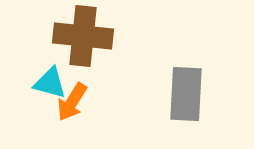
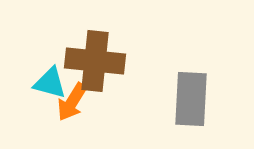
brown cross: moved 12 px right, 25 px down
gray rectangle: moved 5 px right, 5 px down
